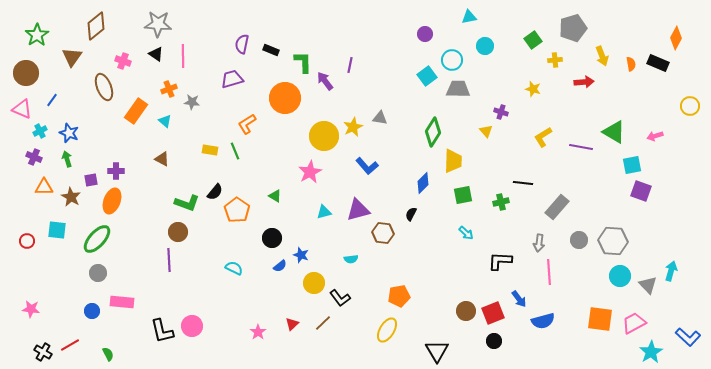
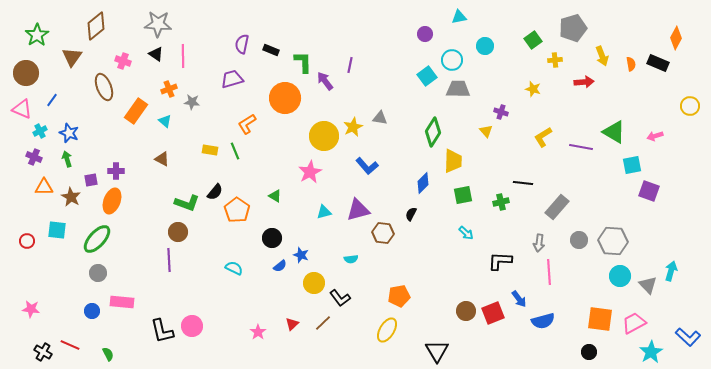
cyan triangle at (469, 17): moved 10 px left
purple square at (641, 191): moved 8 px right
black circle at (494, 341): moved 95 px right, 11 px down
red line at (70, 345): rotated 54 degrees clockwise
